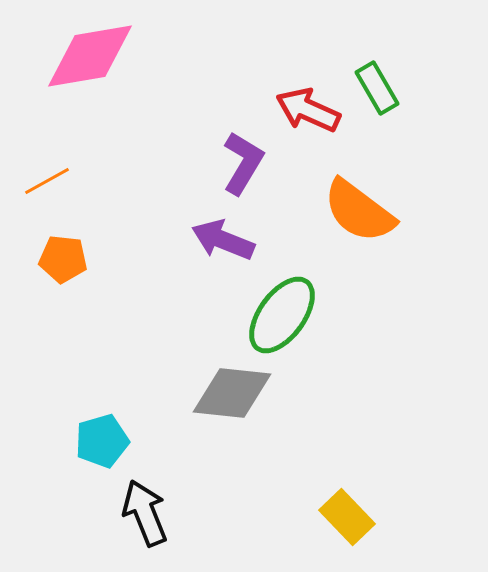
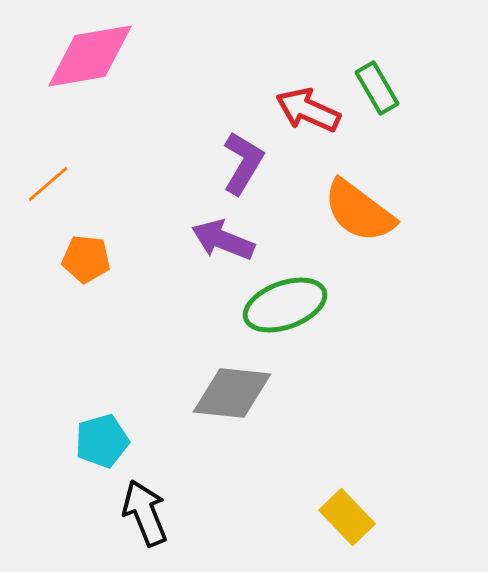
orange line: moved 1 px right, 3 px down; rotated 12 degrees counterclockwise
orange pentagon: moved 23 px right
green ellipse: moved 3 px right, 10 px up; rotated 34 degrees clockwise
